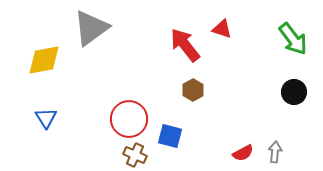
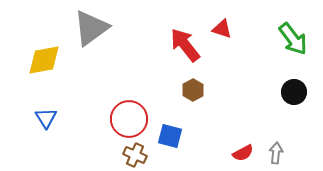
gray arrow: moved 1 px right, 1 px down
